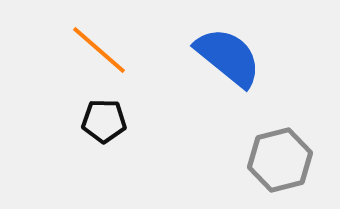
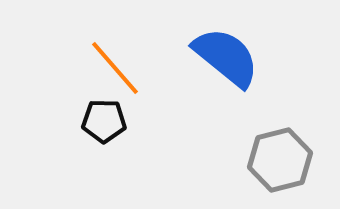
orange line: moved 16 px right, 18 px down; rotated 8 degrees clockwise
blue semicircle: moved 2 px left
